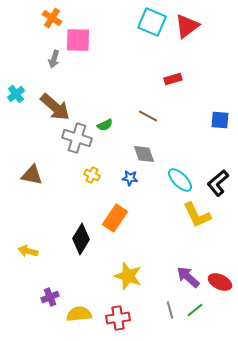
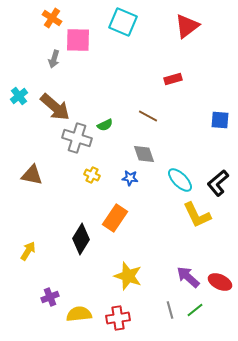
cyan square: moved 29 px left
cyan cross: moved 3 px right, 2 px down
yellow arrow: rotated 108 degrees clockwise
